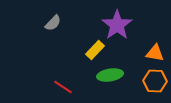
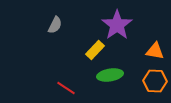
gray semicircle: moved 2 px right, 2 px down; rotated 18 degrees counterclockwise
orange triangle: moved 2 px up
red line: moved 3 px right, 1 px down
